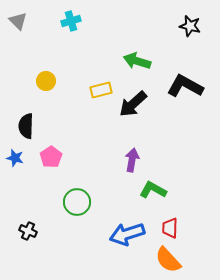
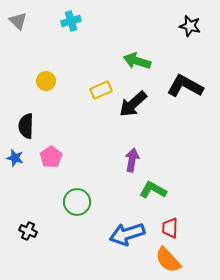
yellow rectangle: rotated 10 degrees counterclockwise
